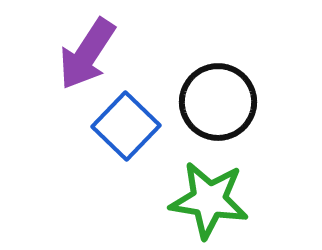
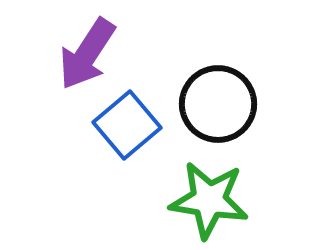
black circle: moved 2 px down
blue square: moved 1 px right, 1 px up; rotated 6 degrees clockwise
